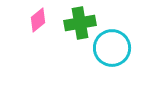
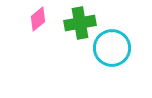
pink diamond: moved 1 px up
